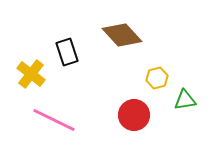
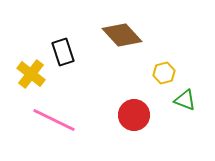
black rectangle: moved 4 px left
yellow hexagon: moved 7 px right, 5 px up
green triangle: rotated 30 degrees clockwise
